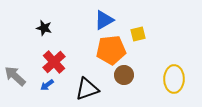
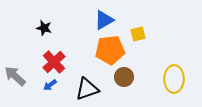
orange pentagon: moved 1 px left
brown circle: moved 2 px down
blue arrow: moved 3 px right
